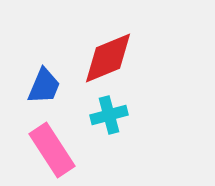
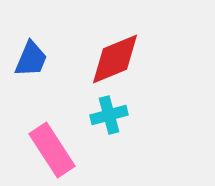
red diamond: moved 7 px right, 1 px down
blue trapezoid: moved 13 px left, 27 px up
